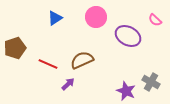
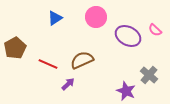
pink semicircle: moved 10 px down
brown pentagon: rotated 10 degrees counterclockwise
gray cross: moved 2 px left, 7 px up; rotated 12 degrees clockwise
